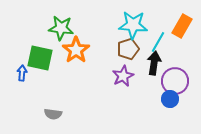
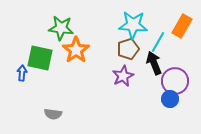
black arrow: rotated 30 degrees counterclockwise
